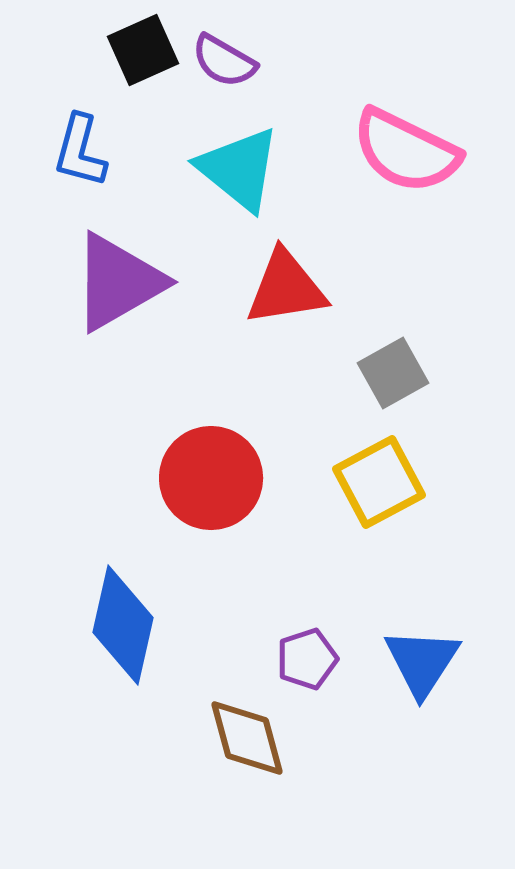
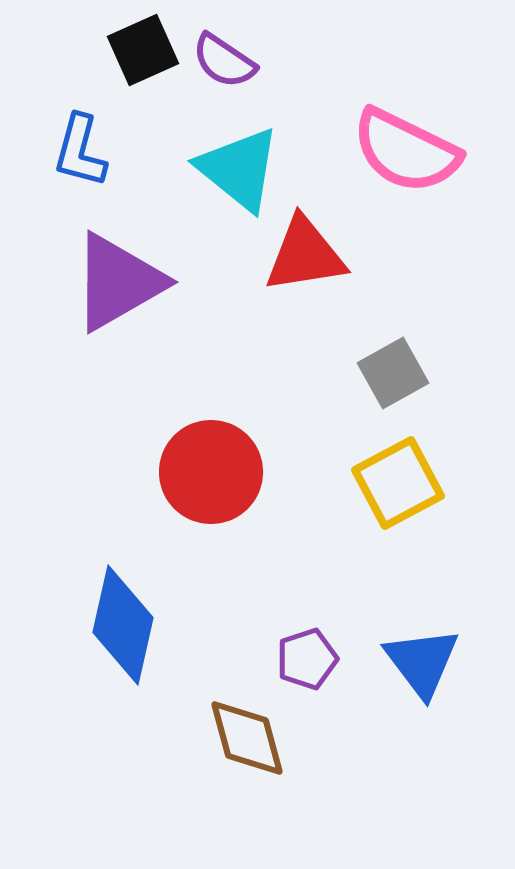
purple semicircle: rotated 4 degrees clockwise
red triangle: moved 19 px right, 33 px up
red circle: moved 6 px up
yellow square: moved 19 px right, 1 px down
blue triangle: rotated 10 degrees counterclockwise
